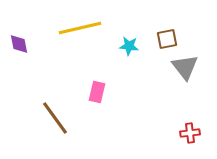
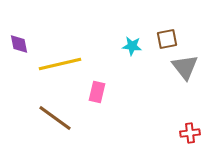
yellow line: moved 20 px left, 36 px down
cyan star: moved 3 px right
brown line: rotated 18 degrees counterclockwise
